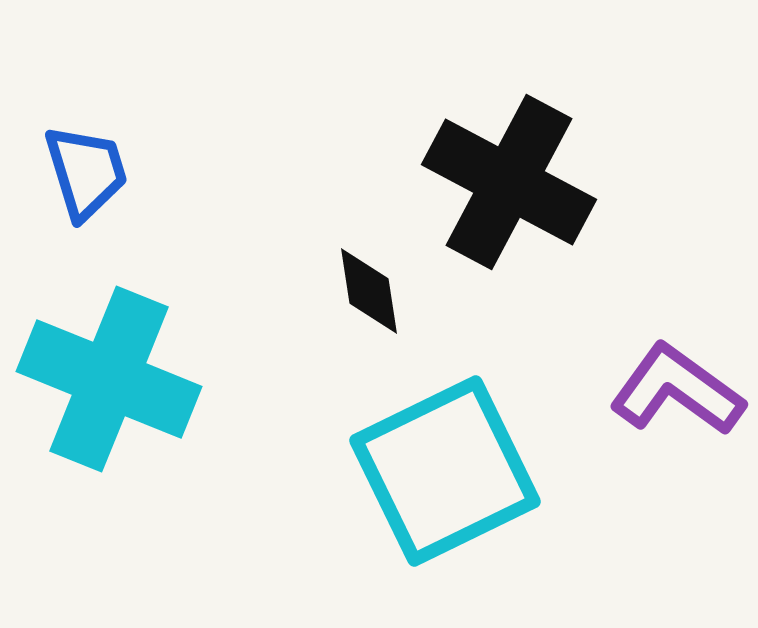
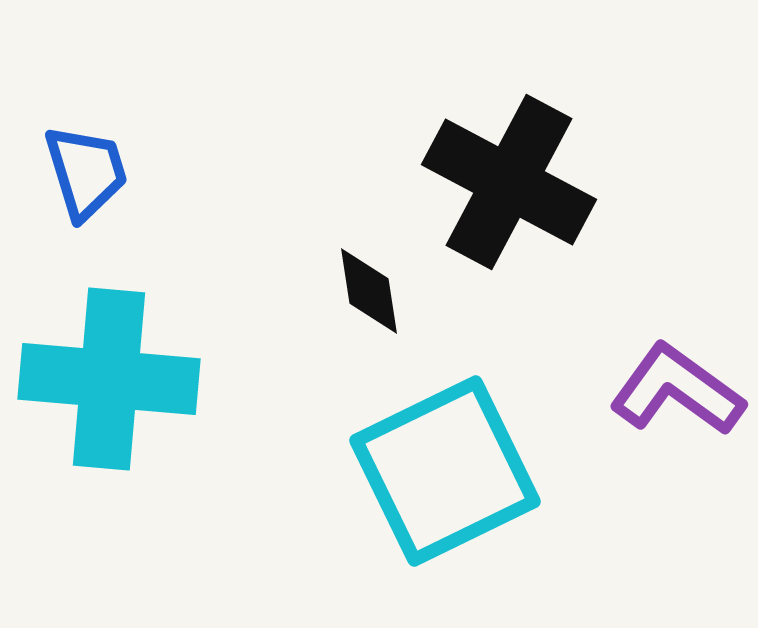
cyan cross: rotated 17 degrees counterclockwise
